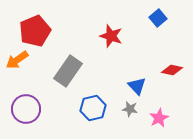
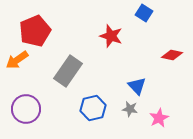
blue square: moved 14 px left, 5 px up; rotated 18 degrees counterclockwise
red diamond: moved 15 px up
